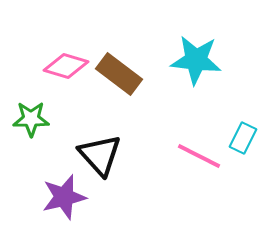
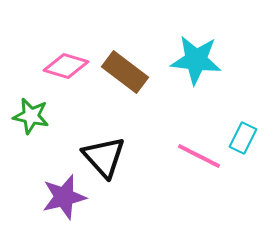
brown rectangle: moved 6 px right, 2 px up
green star: moved 3 px up; rotated 12 degrees clockwise
black triangle: moved 4 px right, 2 px down
